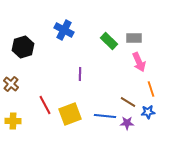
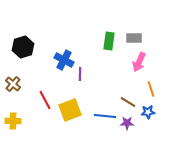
blue cross: moved 30 px down
green rectangle: rotated 54 degrees clockwise
pink arrow: rotated 48 degrees clockwise
brown cross: moved 2 px right
red line: moved 5 px up
yellow square: moved 4 px up
